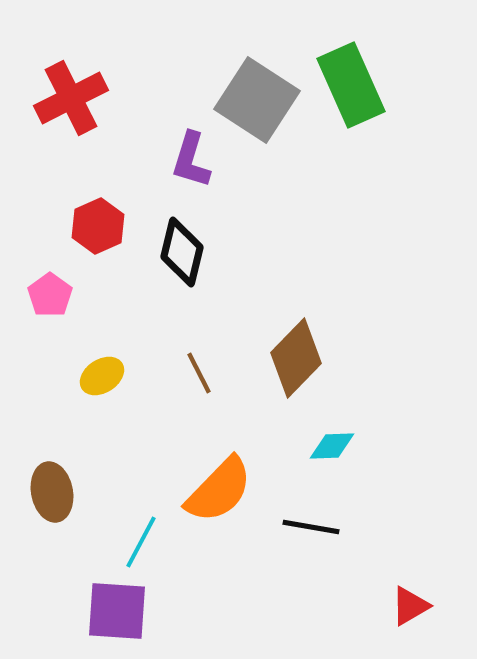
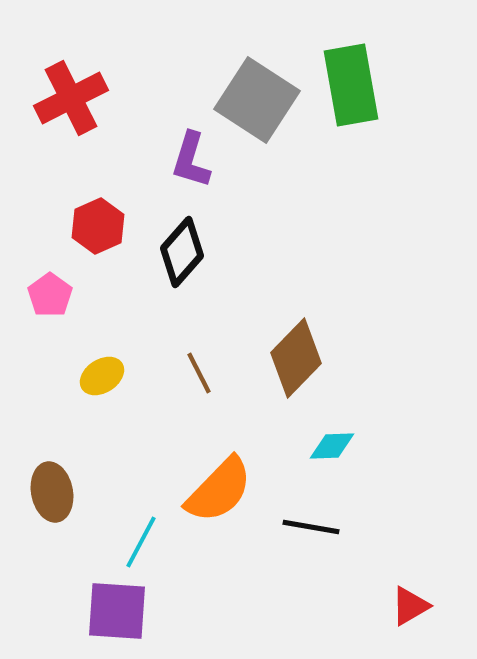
green rectangle: rotated 14 degrees clockwise
black diamond: rotated 28 degrees clockwise
